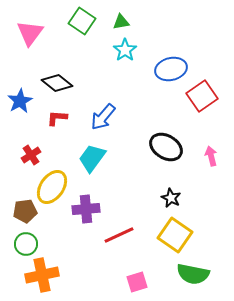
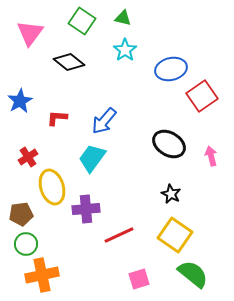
green triangle: moved 2 px right, 4 px up; rotated 24 degrees clockwise
black diamond: moved 12 px right, 21 px up
blue arrow: moved 1 px right, 4 px down
black ellipse: moved 3 px right, 3 px up
red cross: moved 3 px left, 2 px down
yellow ellipse: rotated 52 degrees counterclockwise
black star: moved 4 px up
brown pentagon: moved 4 px left, 3 px down
green semicircle: rotated 152 degrees counterclockwise
pink square: moved 2 px right, 3 px up
